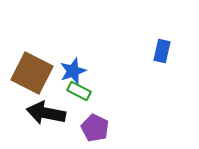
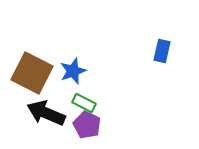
green rectangle: moved 5 px right, 12 px down
black arrow: rotated 12 degrees clockwise
purple pentagon: moved 8 px left, 3 px up
